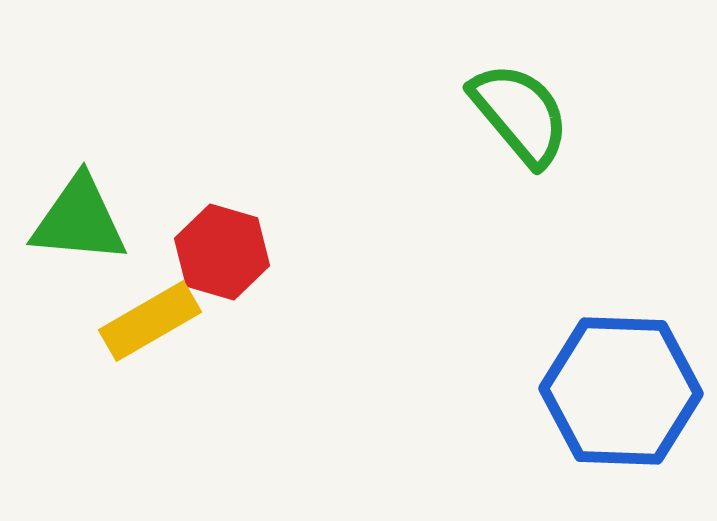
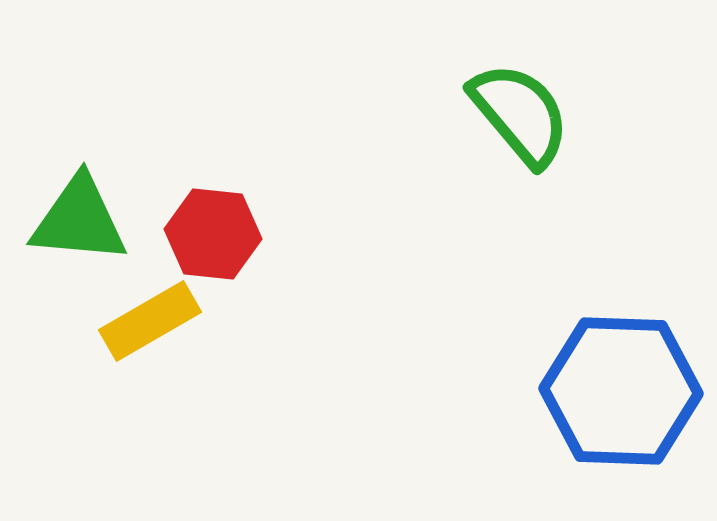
red hexagon: moved 9 px left, 18 px up; rotated 10 degrees counterclockwise
